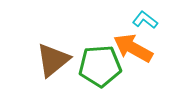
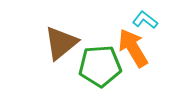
orange arrow: rotated 30 degrees clockwise
brown triangle: moved 8 px right, 17 px up
